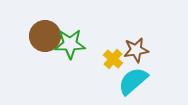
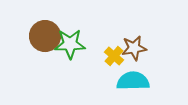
brown star: moved 2 px left, 2 px up
yellow cross: moved 1 px right, 3 px up
cyan semicircle: rotated 40 degrees clockwise
